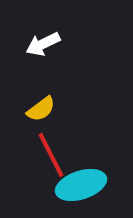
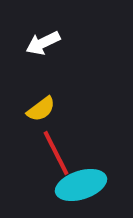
white arrow: moved 1 px up
red line: moved 5 px right, 2 px up
